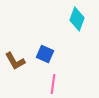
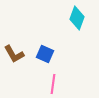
cyan diamond: moved 1 px up
brown L-shape: moved 1 px left, 7 px up
